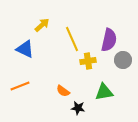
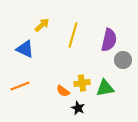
yellow line: moved 1 px right, 4 px up; rotated 40 degrees clockwise
yellow cross: moved 6 px left, 22 px down
green triangle: moved 1 px right, 4 px up
black star: rotated 16 degrees clockwise
